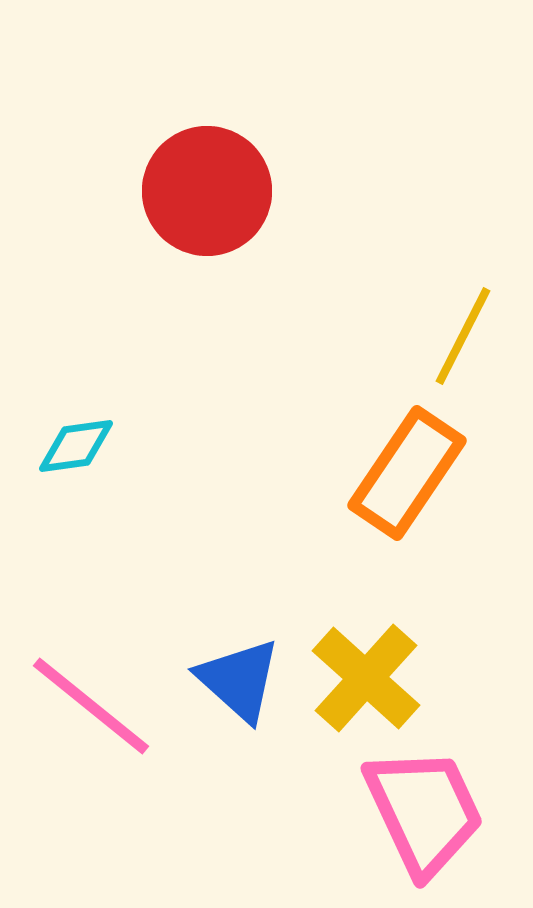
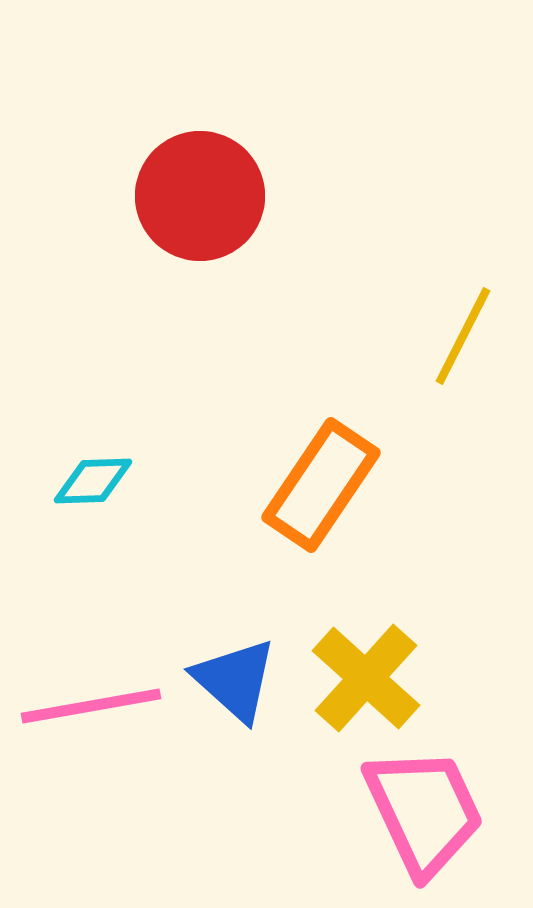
red circle: moved 7 px left, 5 px down
cyan diamond: moved 17 px right, 35 px down; rotated 6 degrees clockwise
orange rectangle: moved 86 px left, 12 px down
blue triangle: moved 4 px left
pink line: rotated 49 degrees counterclockwise
